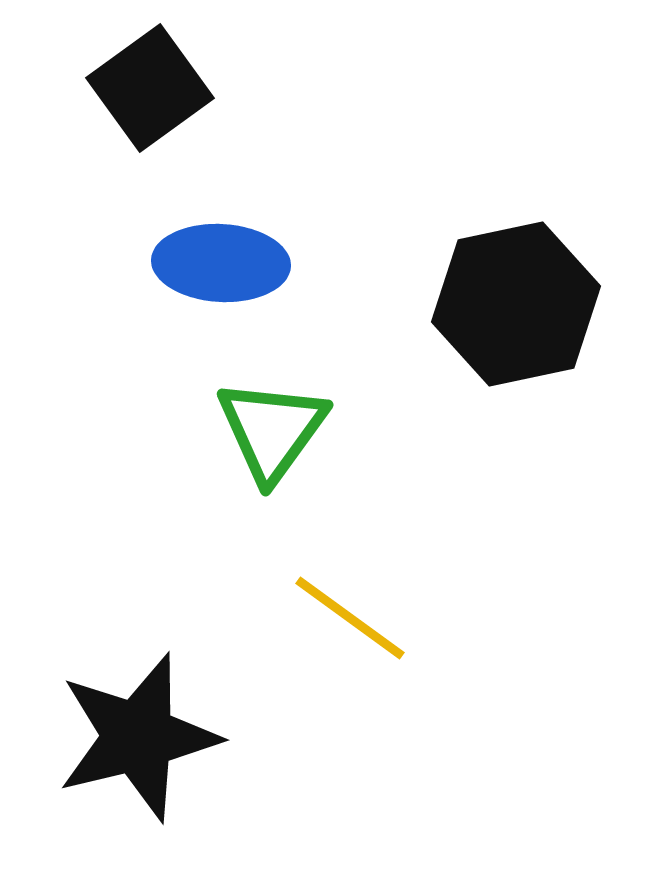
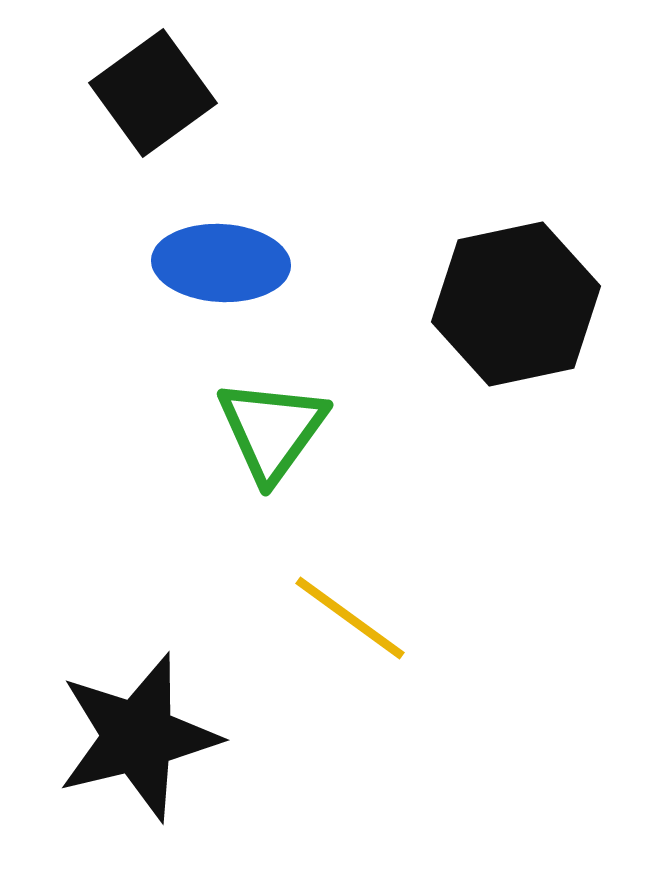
black square: moved 3 px right, 5 px down
